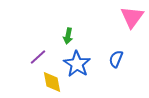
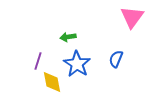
green arrow: moved 1 px down; rotated 70 degrees clockwise
purple line: moved 4 px down; rotated 30 degrees counterclockwise
